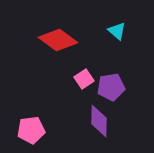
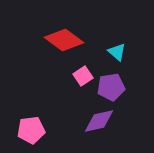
cyan triangle: moved 21 px down
red diamond: moved 6 px right
pink square: moved 1 px left, 3 px up
purple diamond: rotated 76 degrees clockwise
